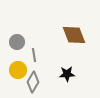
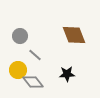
gray circle: moved 3 px right, 6 px up
gray line: moved 1 px right; rotated 40 degrees counterclockwise
gray diamond: rotated 70 degrees counterclockwise
